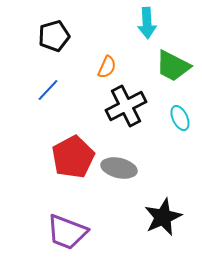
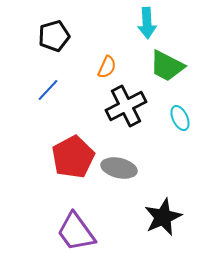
green trapezoid: moved 6 px left
purple trapezoid: moved 9 px right; rotated 33 degrees clockwise
